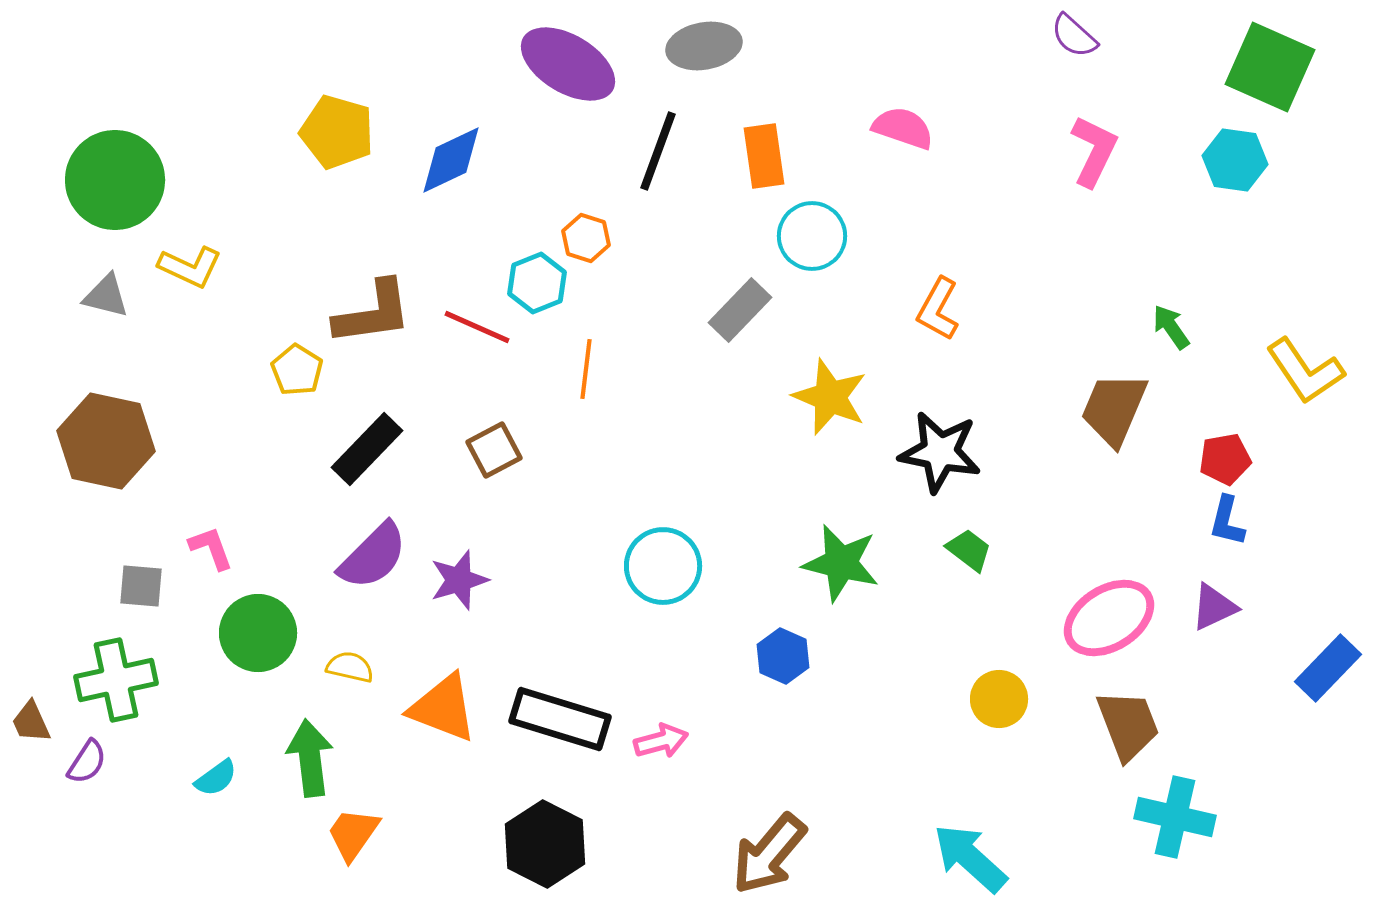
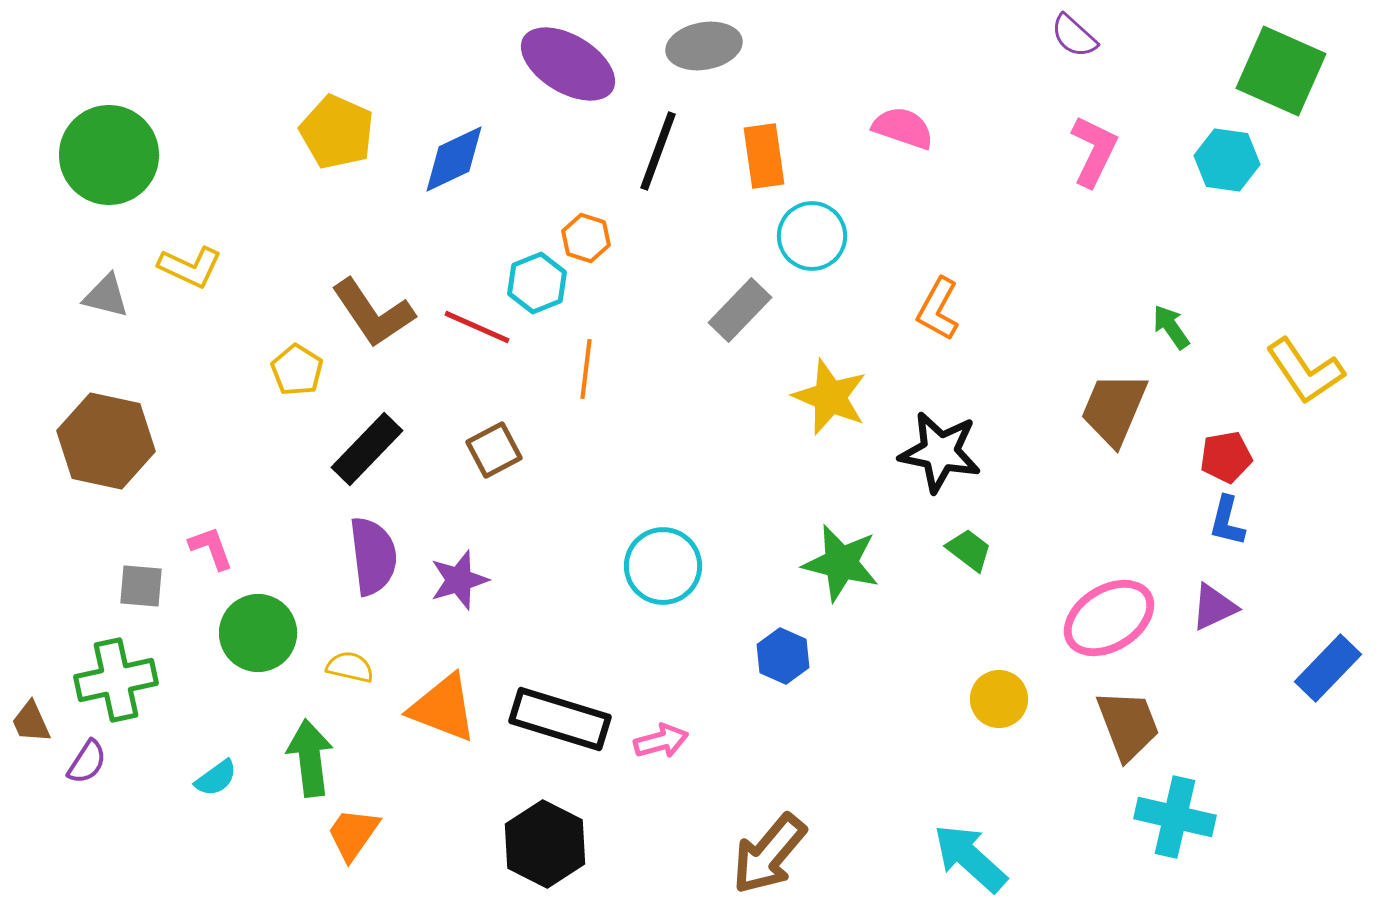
green square at (1270, 67): moved 11 px right, 4 px down
yellow pentagon at (337, 132): rotated 8 degrees clockwise
blue diamond at (451, 160): moved 3 px right, 1 px up
cyan hexagon at (1235, 160): moved 8 px left
green circle at (115, 180): moved 6 px left, 25 px up
brown L-shape at (373, 313): rotated 64 degrees clockwise
red pentagon at (1225, 459): moved 1 px right, 2 px up
purple semicircle at (373, 556): rotated 52 degrees counterclockwise
